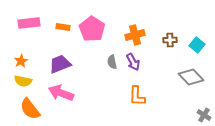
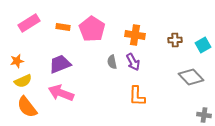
pink rectangle: rotated 25 degrees counterclockwise
orange cross: rotated 24 degrees clockwise
brown cross: moved 5 px right
cyan square: moved 6 px right; rotated 21 degrees clockwise
orange star: moved 4 px left; rotated 16 degrees clockwise
yellow semicircle: rotated 36 degrees counterclockwise
orange semicircle: moved 3 px left, 2 px up
gray cross: rotated 24 degrees counterclockwise
